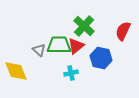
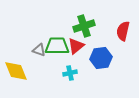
green cross: rotated 30 degrees clockwise
red semicircle: rotated 12 degrees counterclockwise
green trapezoid: moved 2 px left, 1 px down
gray triangle: rotated 24 degrees counterclockwise
blue hexagon: rotated 20 degrees counterclockwise
cyan cross: moved 1 px left
